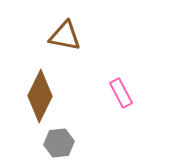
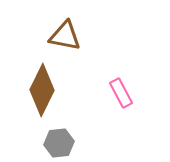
brown diamond: moved 2 px right, 6 px up
